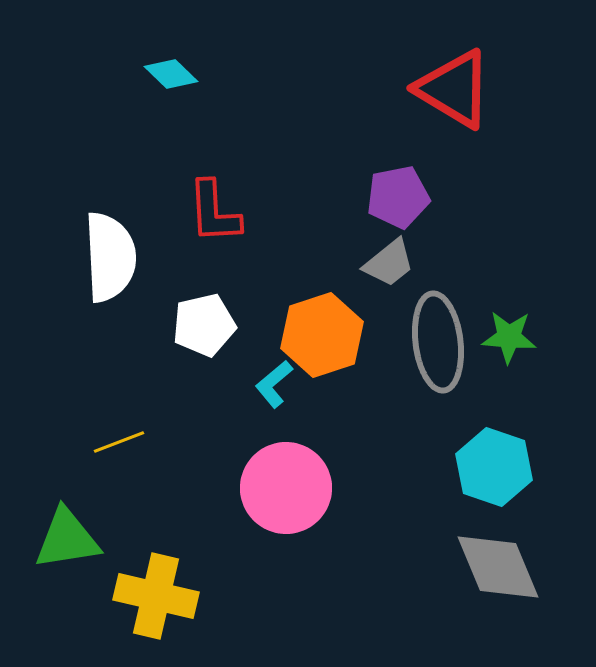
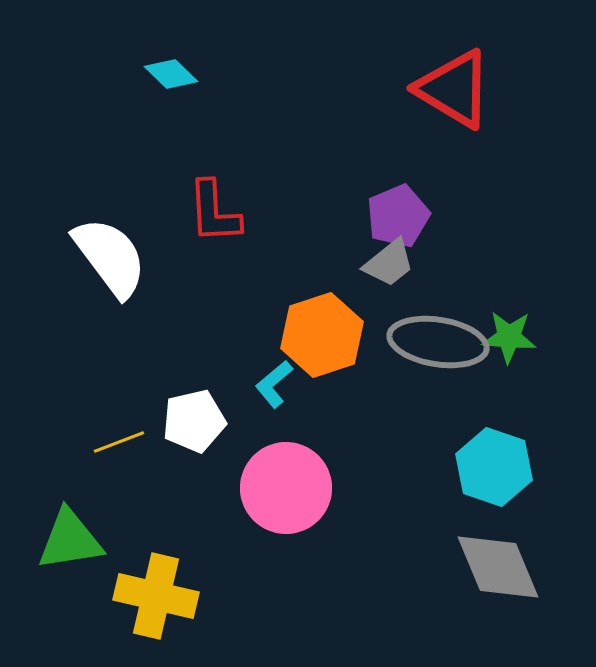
purple pentagon: moved 19 px down; rotated 12 degrees counterclockwise
white semicircle: rotated 34 degrees counterclockwise
white pentagon: moved 10 px left, 96 px down
gray ellipse: rotated 74 degrees counterclockwise
green triangle: moved 3 px right, 1 px down
